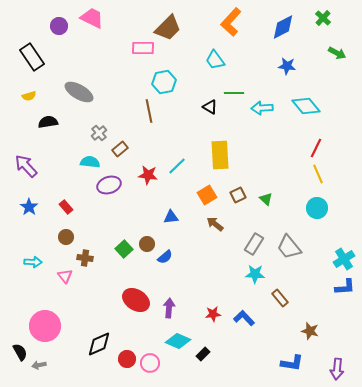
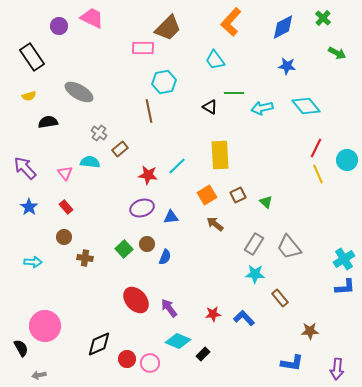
cyan arrow at (262, 108): rotated 10 degrees counterclockwise
gray cross at (99, 133): rotated 14 degrees counterclockwise
purple arrow at (26, 166): moved 1 px left, 2 px down
purple ellipse at (109, 185): moved 33 px right, 23 px down
green triangle at (266, 199): moved 3 px down
cyan circle at (317, 208): moved 30 px right, 48 px up
brown circle at (66, 237): moved 2 px left
blue semicircle at (165, 257): rotated 28 degrees counterclockwise
pink triangle at (65, 276): moved 103 px up
red ellipse at (136, 300): rotated 16 degrees clockwise
purple arrow at (169, 308): rotated 42 degrees counterclockwise
brown star at (310, 331): rotated 18 degrees counterclockwise
black semicircle at (20, 352): moved 1 px right, 4 px up
gray arrow at (39, 365): moved 10 px down
